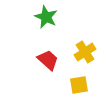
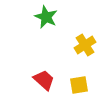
yellow cross: moved 7 px up
red trapezoid: moved 4 px left, 20 px down
